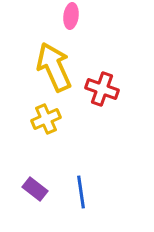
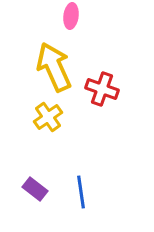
yellow cross: moved 2 px right, 2 px up; rotated 12 degrees counterclockwise
